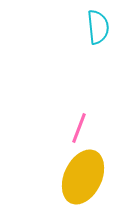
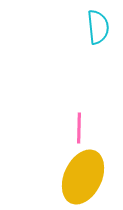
pink line: rotated 20 degrees counterclockwise
